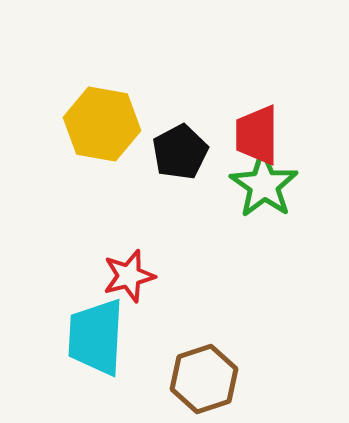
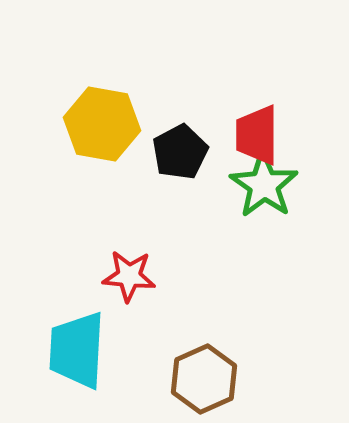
red star: rotated 20 degrees clockwise
cyan trapezoid: moved 19 px left, 13 px down
brown hexagon: rotated 6 degrees counterclockwise
